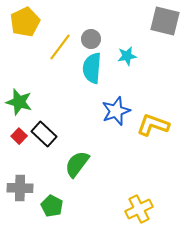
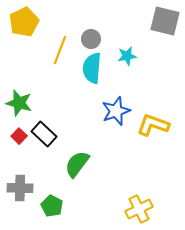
yellow pentagon: moved 1 px left
yellow line: moved 3 px down; rotated 16 degrees counterclockwise
green star: moved 1 px down
